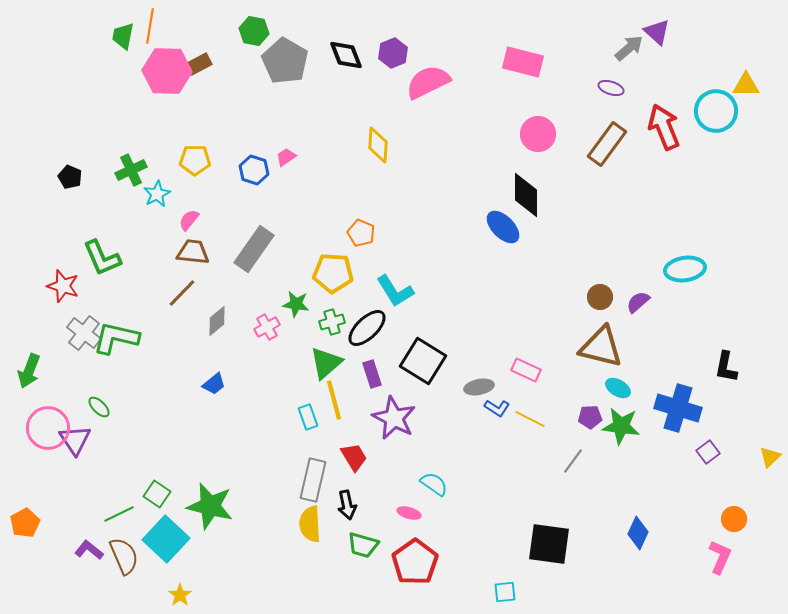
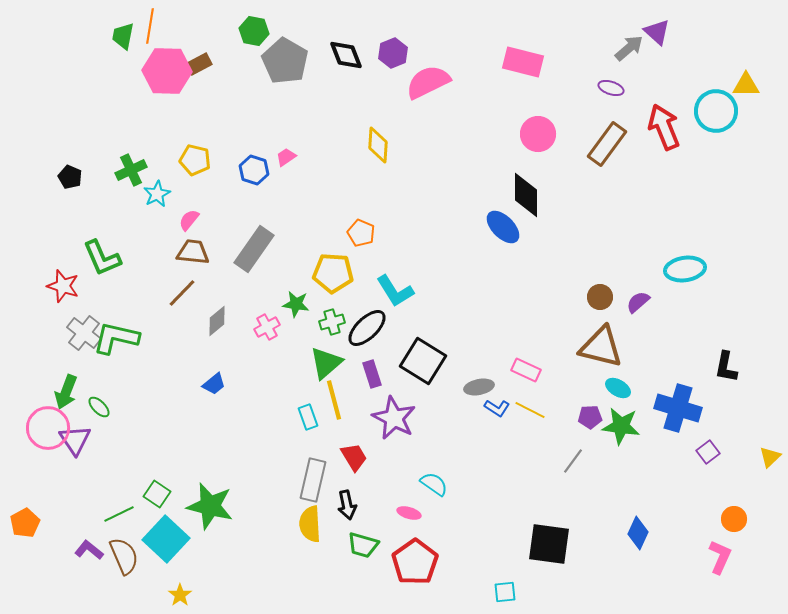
yellow pentagon at (195, 160): rotated 12 degrees clockwise
green arrow at (29, 371): moved 37 px right, 21 px down
yellow line at (530, 419): moved 9 px up
